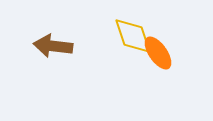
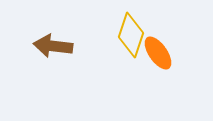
yellow diamond: moved 2 px left, 1 px up; rotated 36 degrees clockwise
